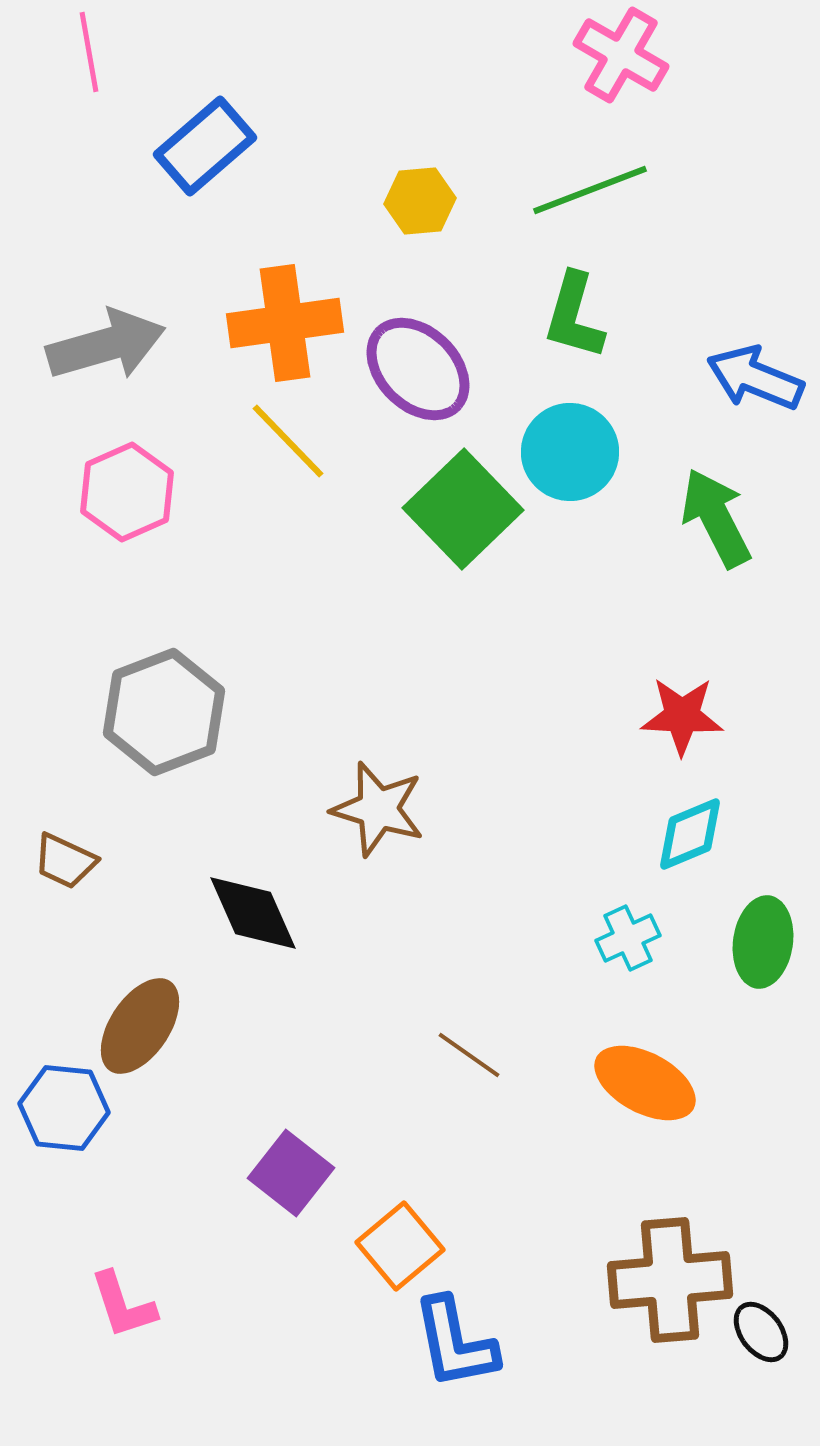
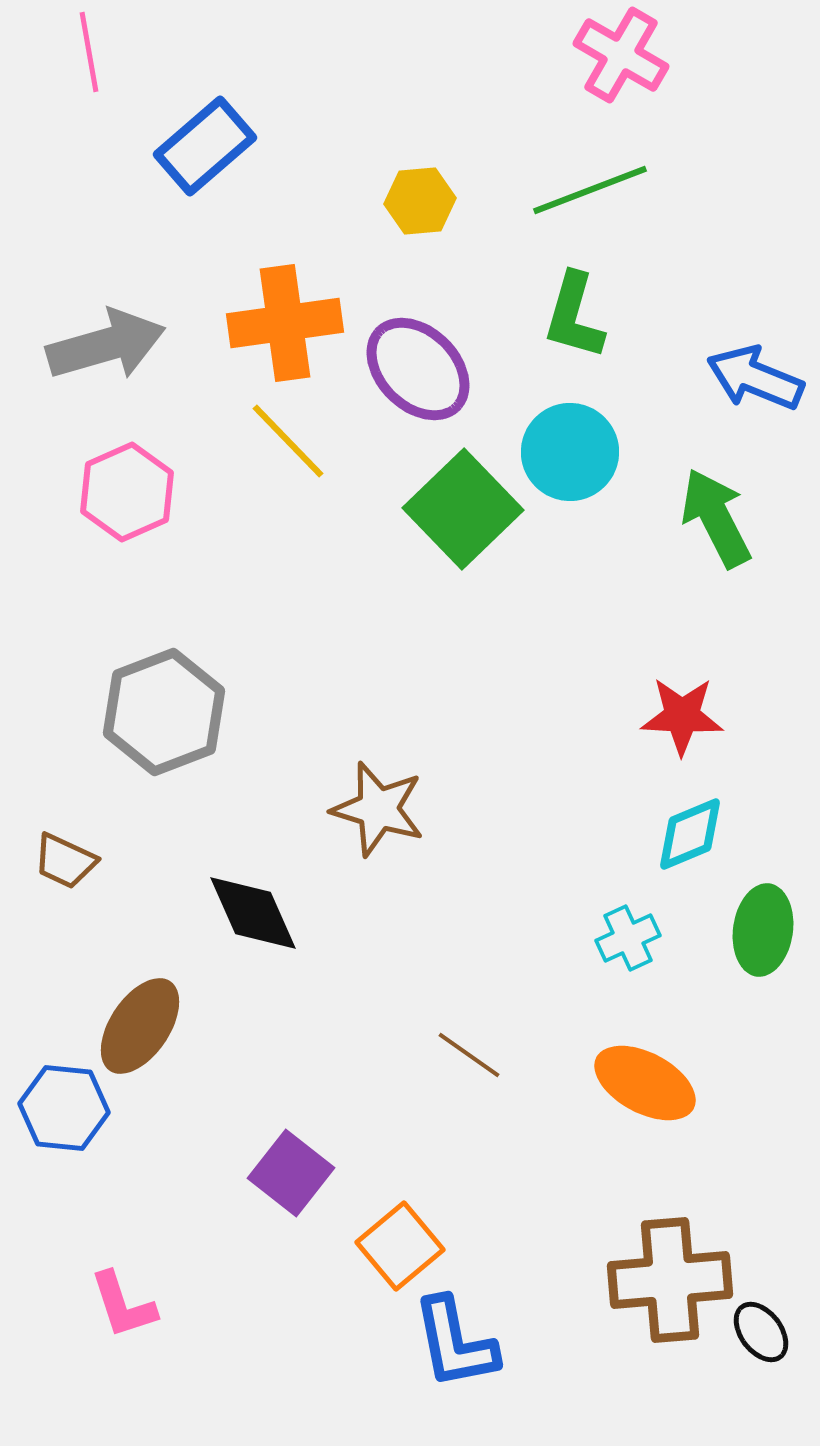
green ellipse: moved 12 px up
